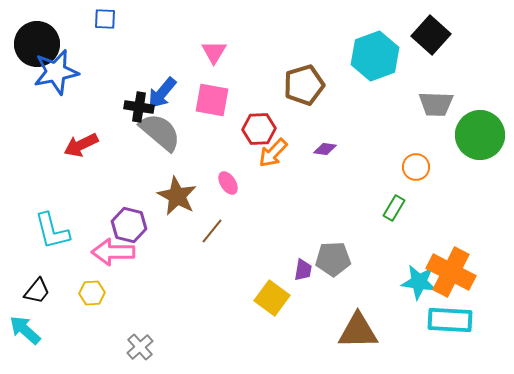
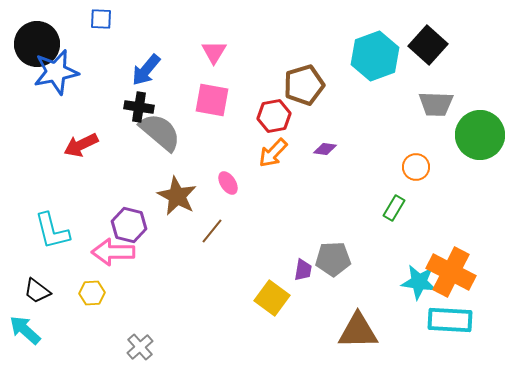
blue square: moved 4 px left
black square: moved 3 px left, 10 px down
blue arrow: moved 16 px left, 23 px up
red hexagon: moved 15 px right, 13 px up; rotated 8 degrees counterclockwise
black trapezoid: rotated 88 degrees clockwise
